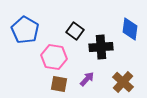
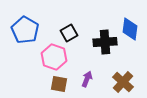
black square: moved 6 px left, 2 px down; rotated 24 degrees clockwise
black cross: moved 4 px right, 5 px up
pink hexagon: rotated 10 degrees clockwise
purple arrow: rotated 21 degrees counterclockwise
